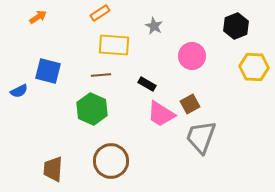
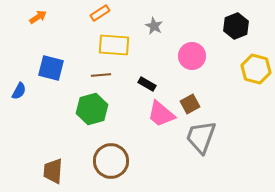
yellow hexagon: moved 2 px right, 2 px down; rotated 12 degrees clockwise
blue square: moved 3 px right, 3 px up
blue semicircle: rotated 36 degrees counterclockwise
green hexagon: rotated 20 degrees clockwise
pink trapezoid: rotated 8 degrees clockwise
brown trapezoid: moved 2 px down
